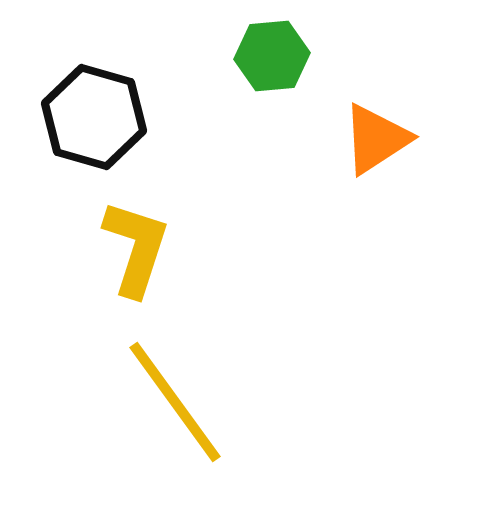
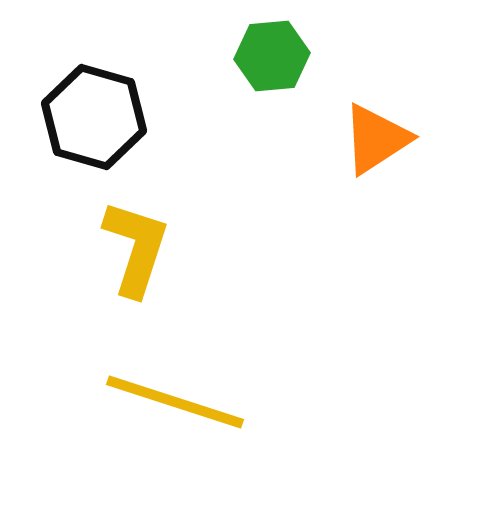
yellow line: rotated 36 degrees counterclockwise
